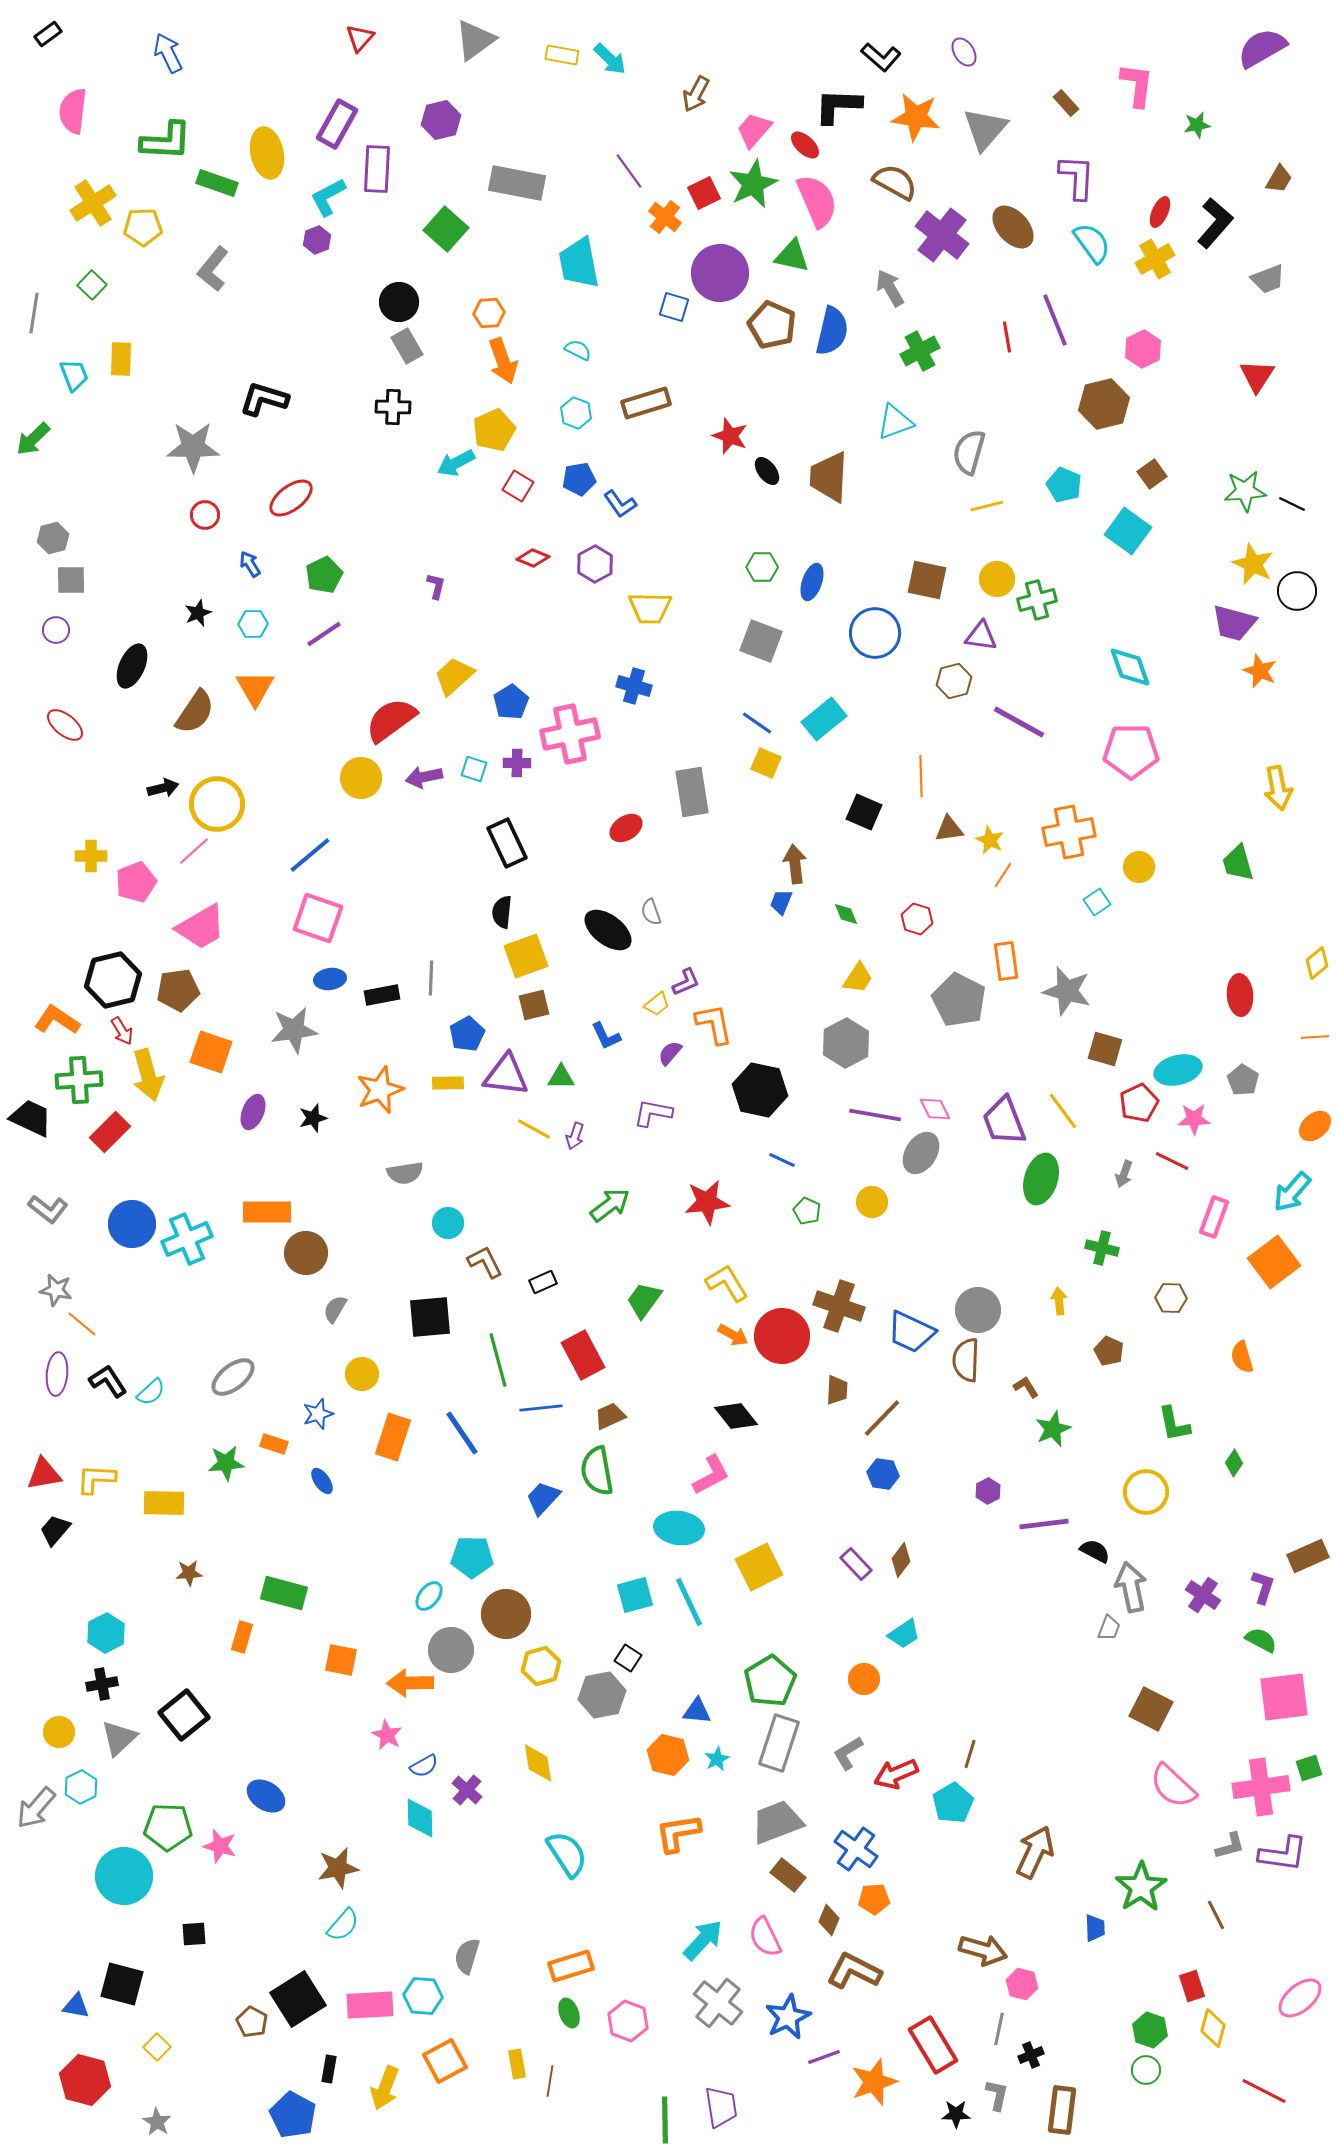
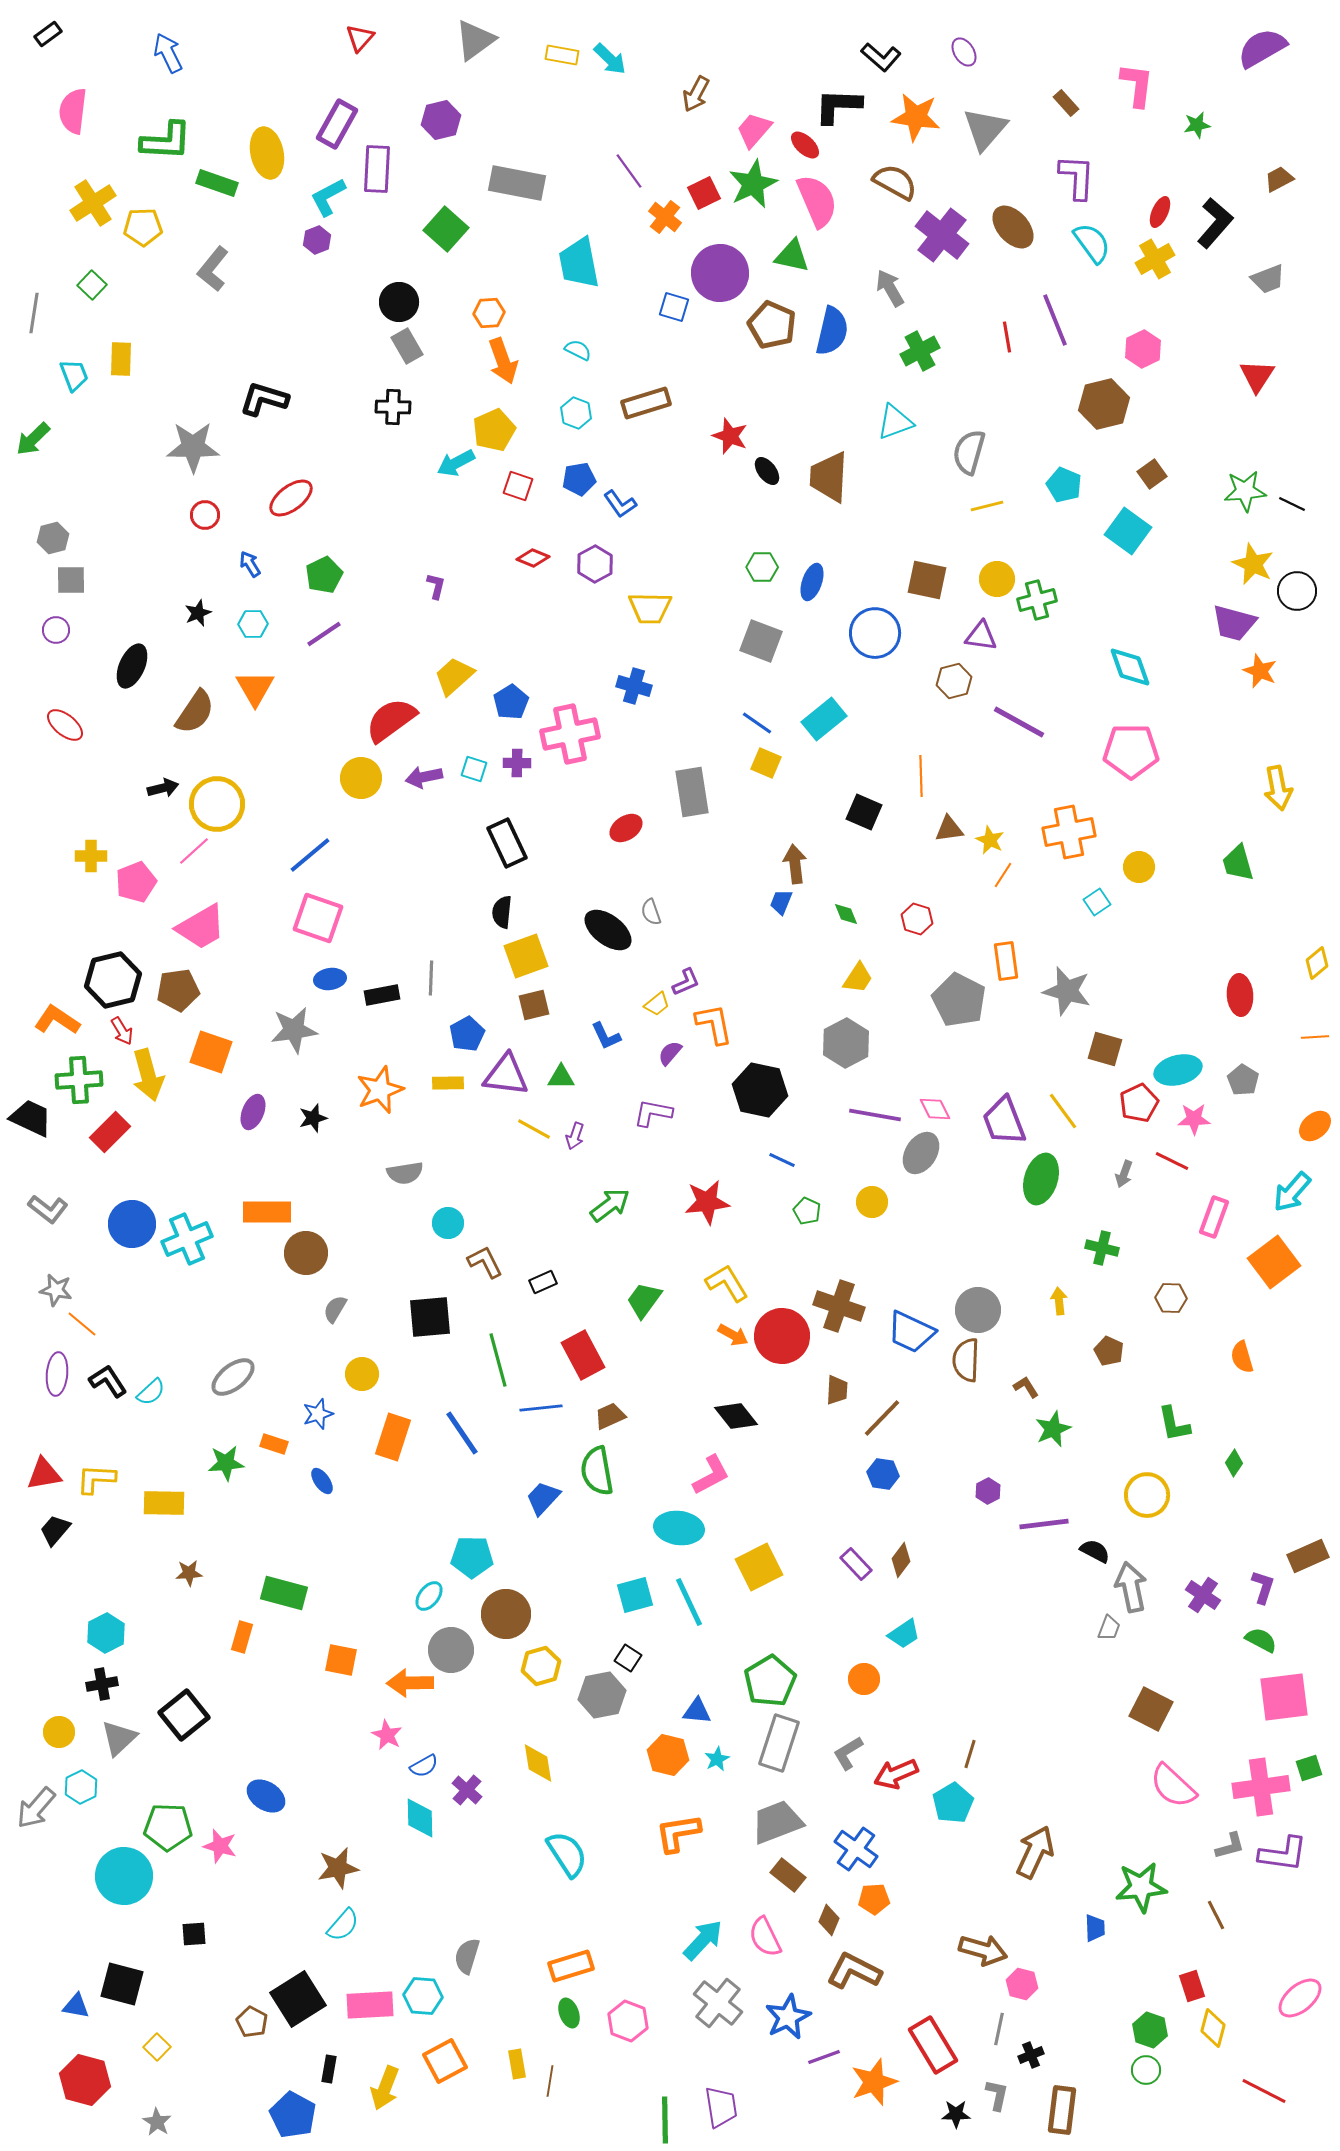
brown trapezoid at (1279, 179): rotated 148 degrees counterclockwise
red square at (518, 486): rotated 12 degrees counterclockwise
yellow circle at (1146, 1492): moved 1 px right, 3 px down
green star at (1141, 1887): rotated 27 degrees clockwise
